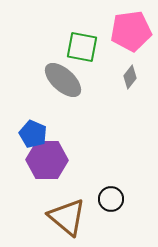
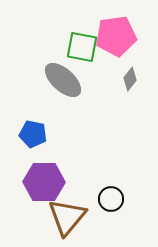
pink pentagon: moved 15 px left, 5 px down
gray diamond: moved 2 px down
blue pentagon: rotated 12 degrees counterclockwise
purple hexagon: moved 3 px left, 22 px down
brown triangle: rotated 30 degrees clockwise
